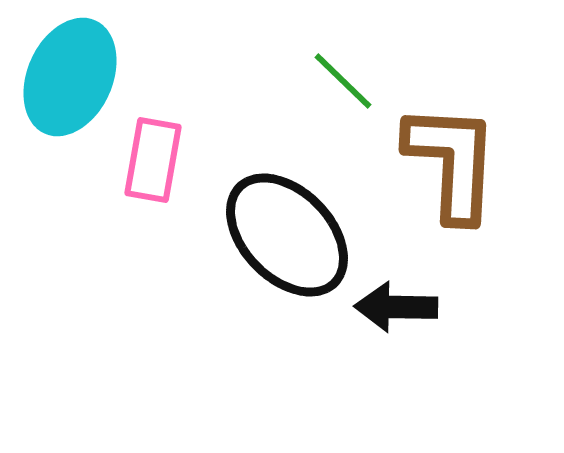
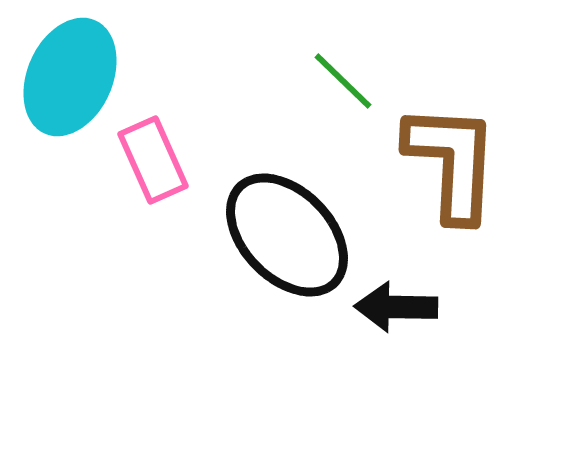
pink rectangle: rotated 34 degrees counterclockwise
